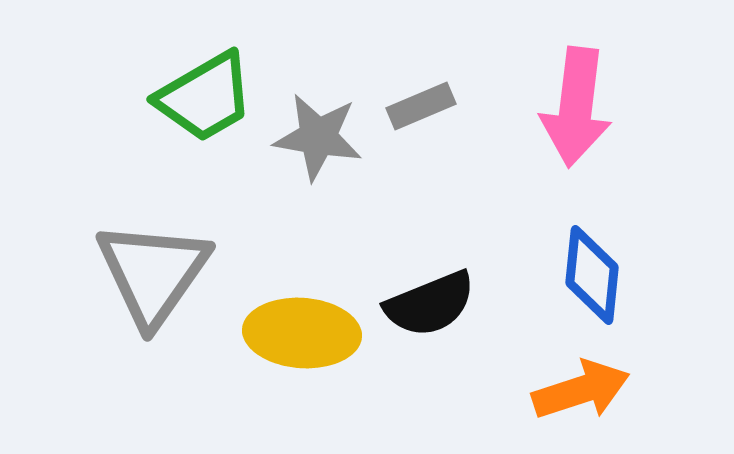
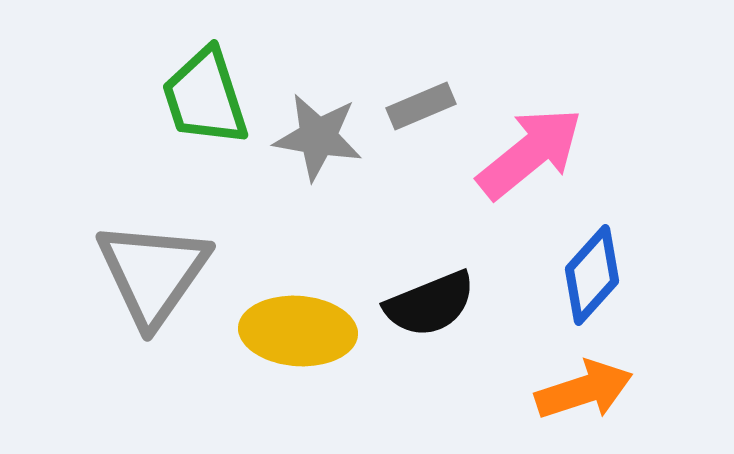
green trapezoid: rotated 102 degrees clockwise
pink arrow: moved 46 px left, 46 px down; rotated 136 degrees counterclockwise
blue diamond: rotated 36 degrees clockwise
yellow ellipse: moved 4 px left, 2 px up
orange arrow: moved 3 px right
